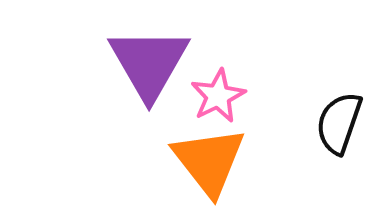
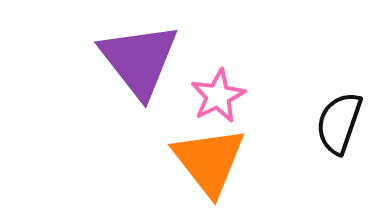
purple triangle: moved 10 px left, 3 px up; rotated 8 degrees counterclockwise
